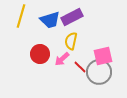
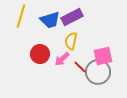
gray circle: moved 1 px left
